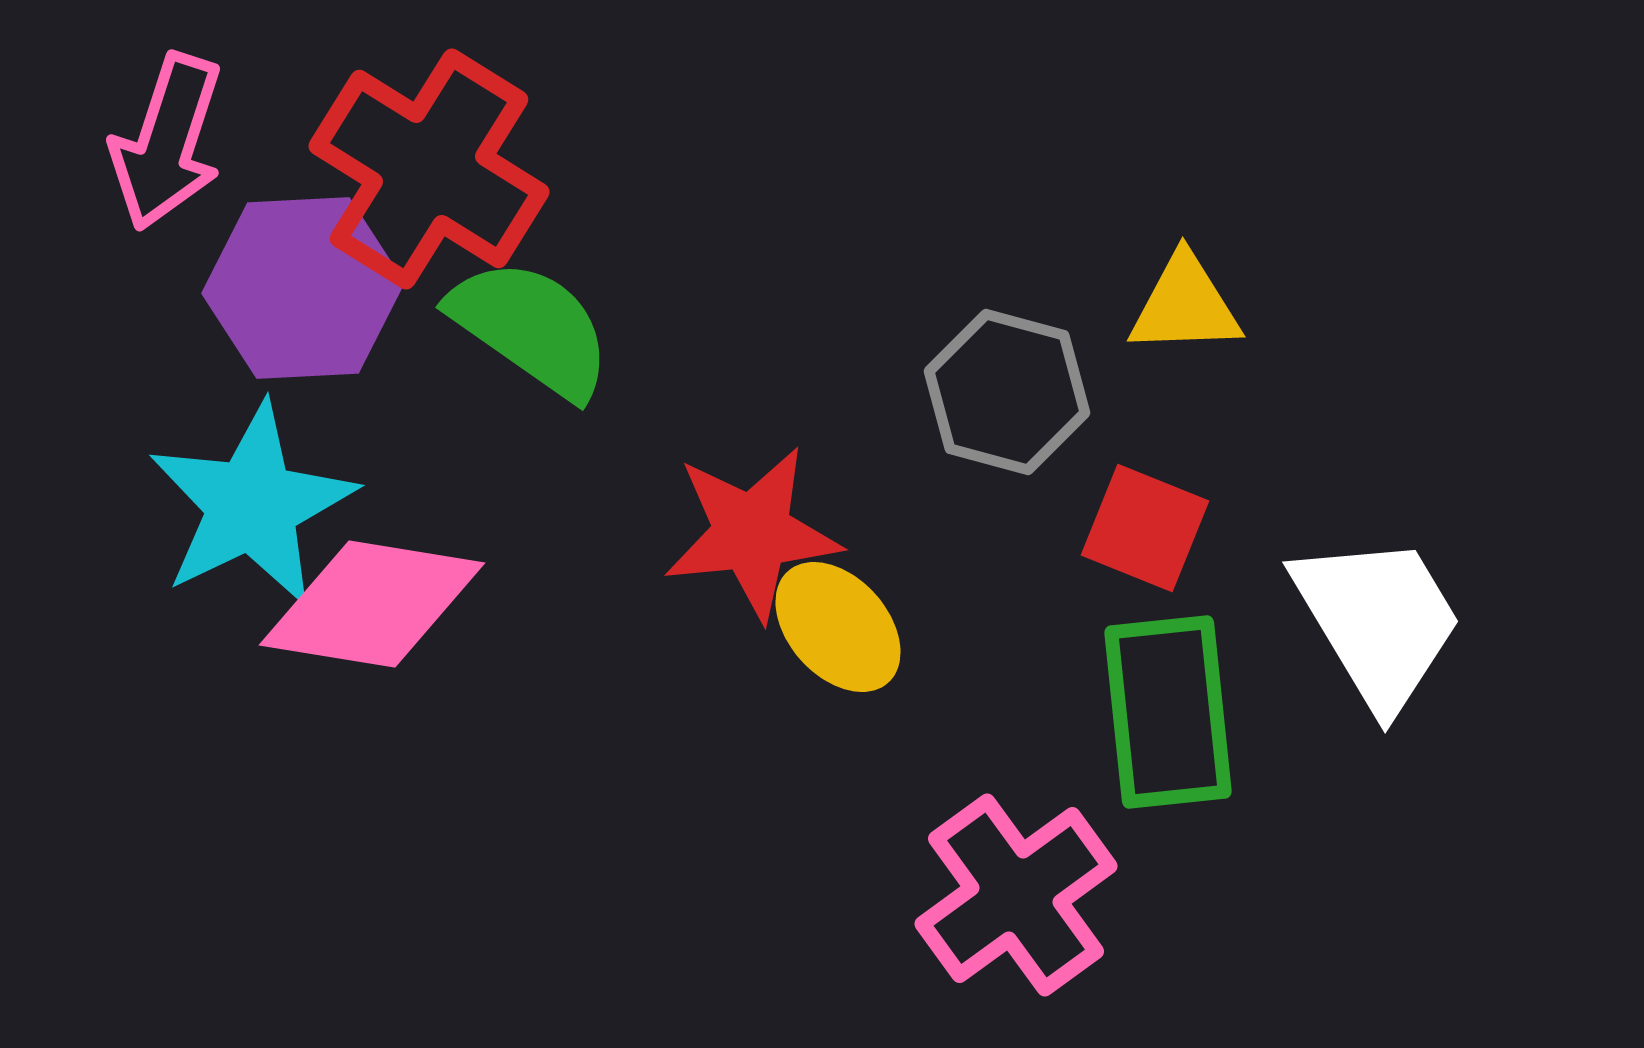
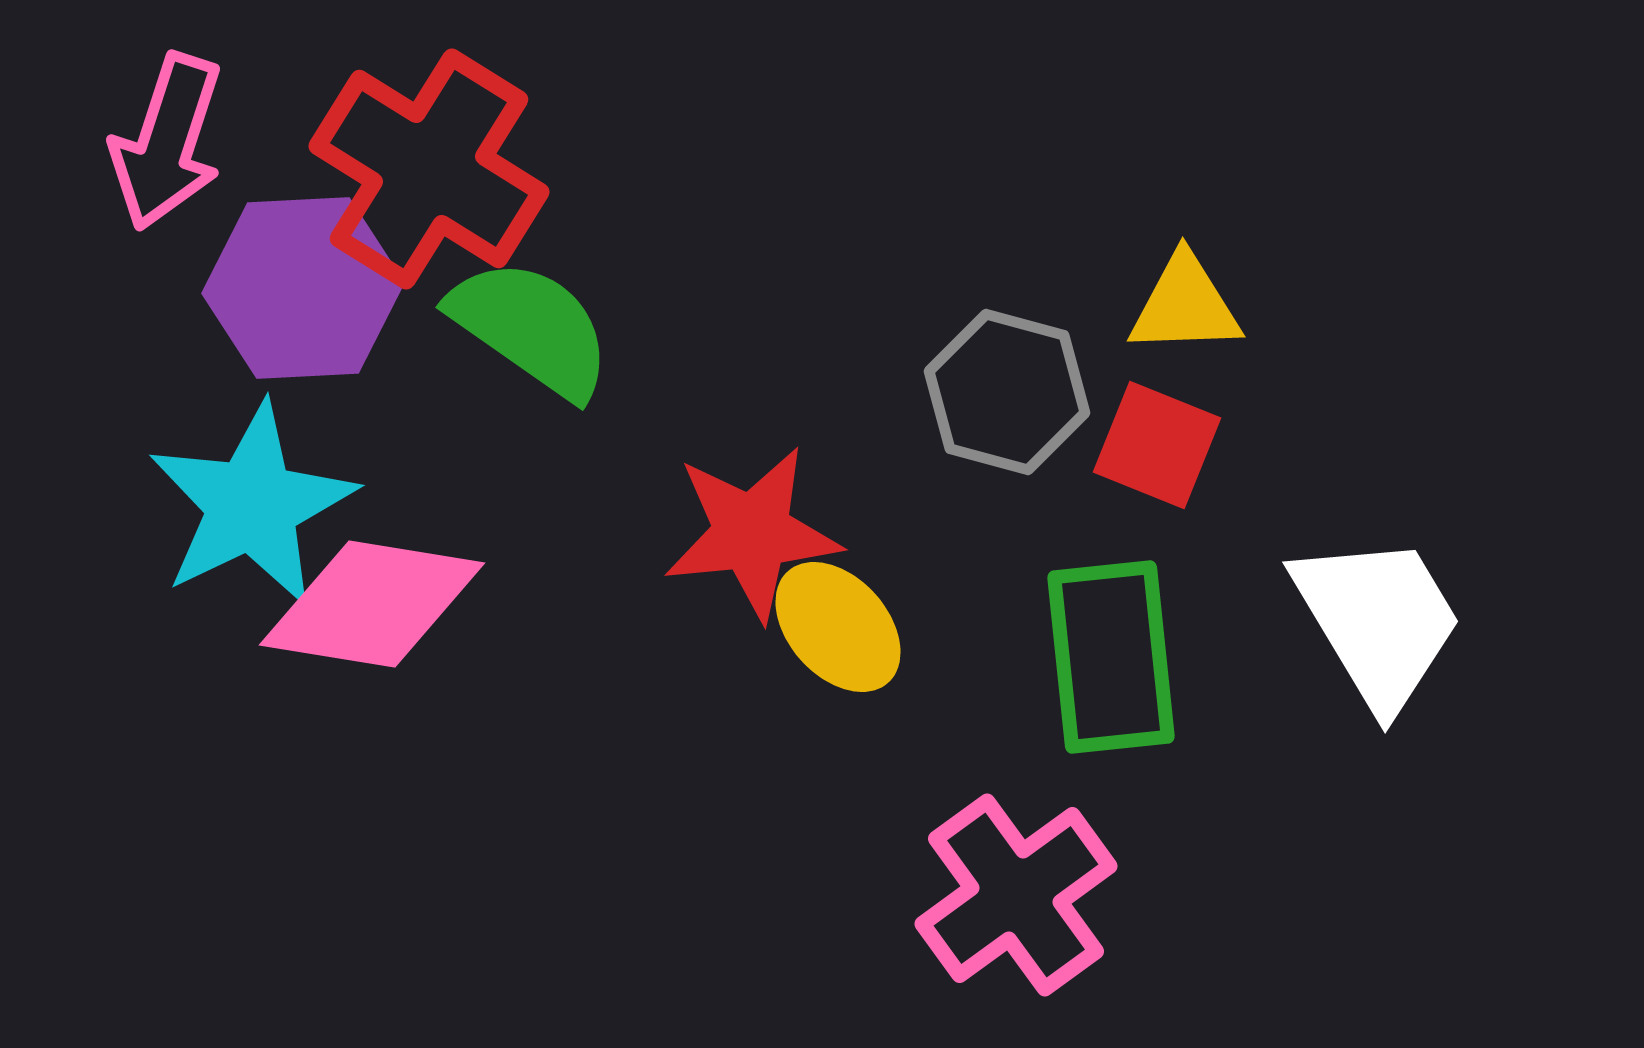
red square: moved 12 px right, 83 px up
green rectangle: moved 57 px left, 55 px up
